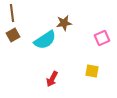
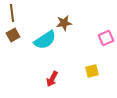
pink square: moved 4 px right
yellow square: rotated 24 degrees counterclockwise
